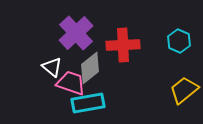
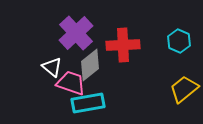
gray diamond: moved 3 px up
yellow trapezoid: moved 1 px up
